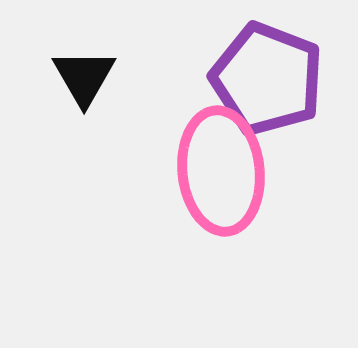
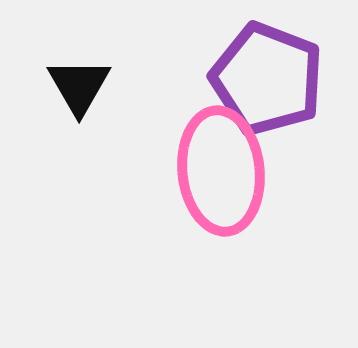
black triangle: moved 5 px left, 9 px down
